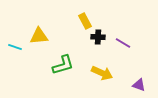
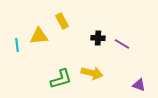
yellow rectangle: moved 23 px left
black cross: moved 1 px down
purple line: moved 1 px left, 1 px down
cyan line: moved 2 px right, 2 px up; rotated 64 degrees clockwise
green L-shape: moved 2 px left, 14 px down
yellow arrow: moved 10 px left; rotated 10 degrees counterclockwise
